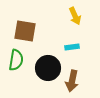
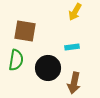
yellow arrow: moved 4 px up; rotated 54 degrees clockwise
brown arrow: moved 2 px right, 2 px down
